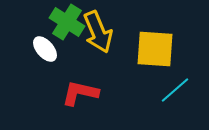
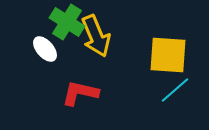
yellow arrow: moved 2 px left, 4 px down
yellow square: moved 13 px right, 6 px down
